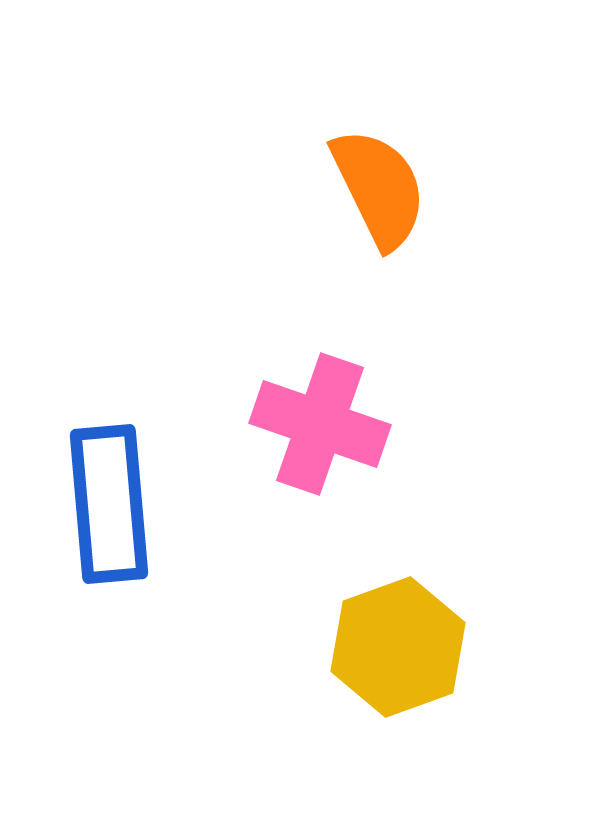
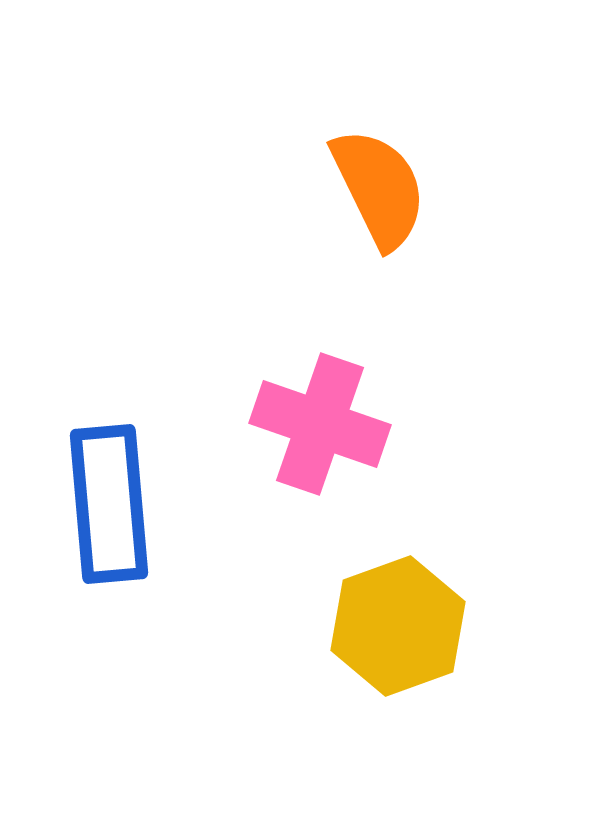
yellow hexagon: moved 21 px up
